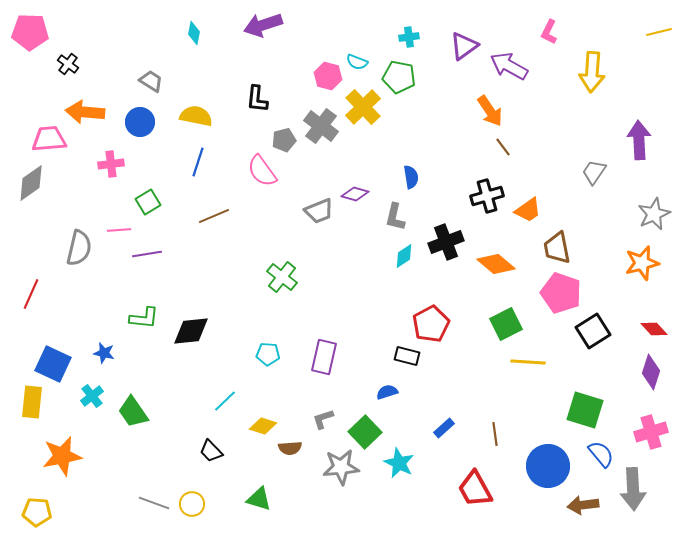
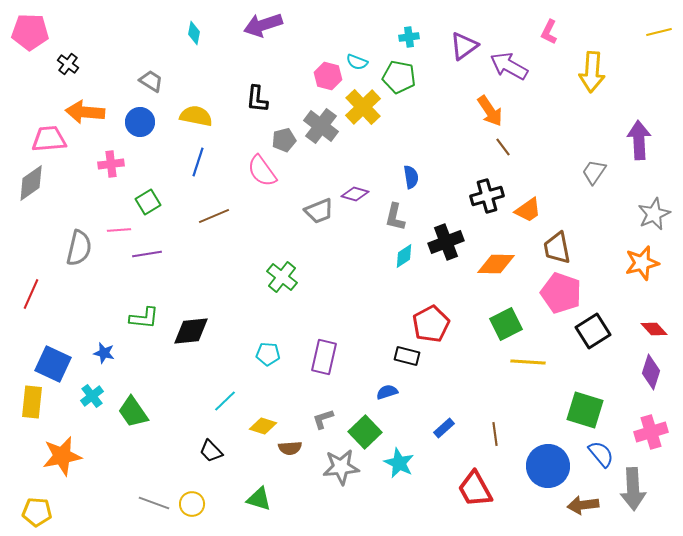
orange diamond at (496, 264): rotated 39 degrees counterclockwise
